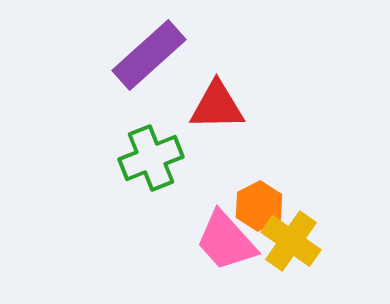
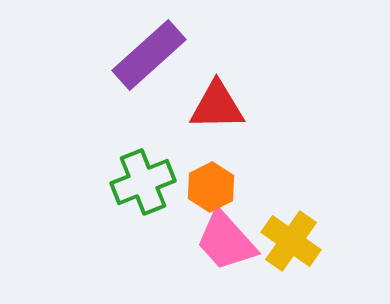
green cross: moved 8 px left, 24 px down
orange hexagon: moved 48 px left, 19 px up
